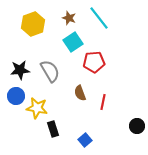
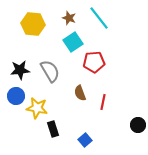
yellow hexagon: rotated 25 degrees clockwise
black circle: moved 1 px right, 1 px up
